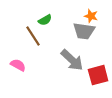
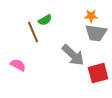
orange star: rotated 16 degrees counterclockwise
gray trapezoid: moved 12 px right, 2 px down
brown line: moved 4 px up; rotated 10 degrees clockwise
gray arrow: moved 1 px right, 5 px up
red square: moved 2 px up
